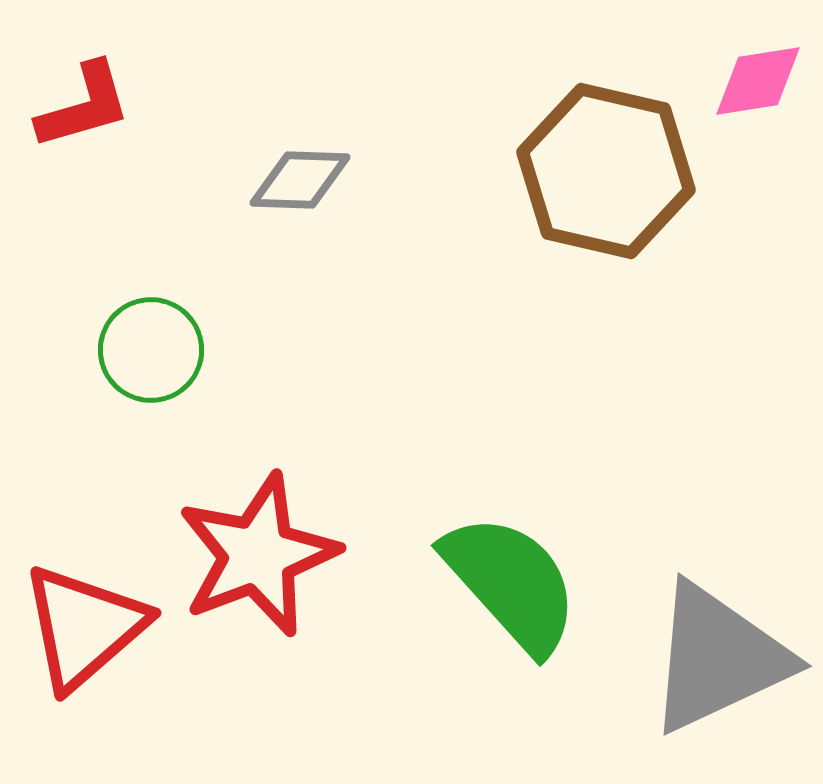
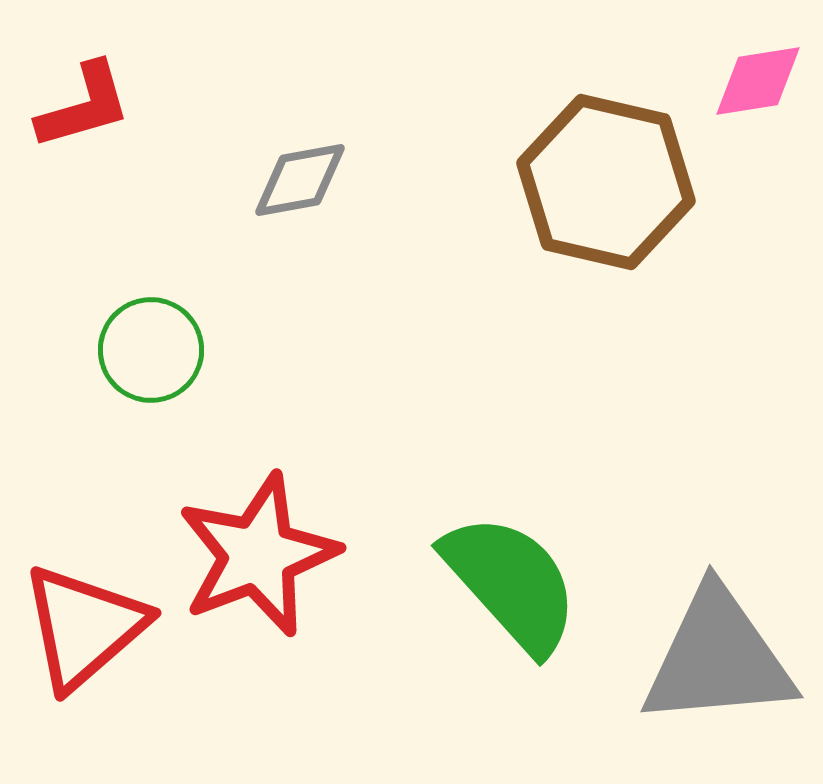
brown hexagon: moved 11 px down
gray diamond: rotated 12 degrees counterclockwise
gray triangle: rotated 20 degrees clockwise
